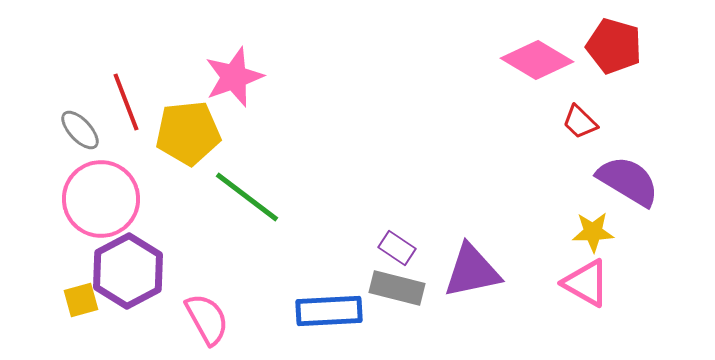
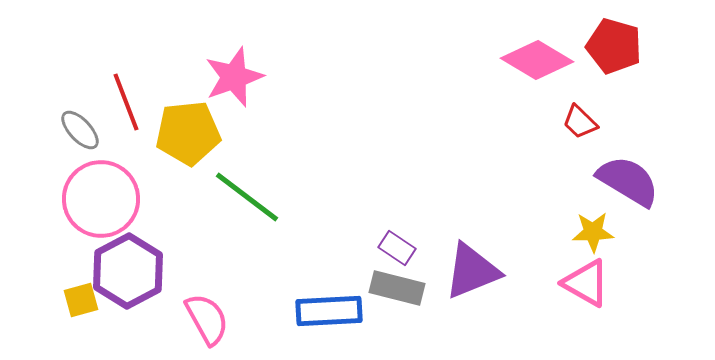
purple triangle: rotated 10 degrees counterclockwise
